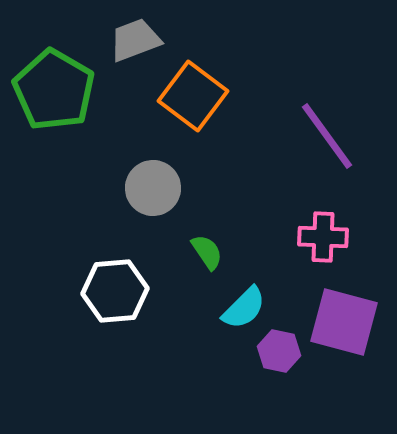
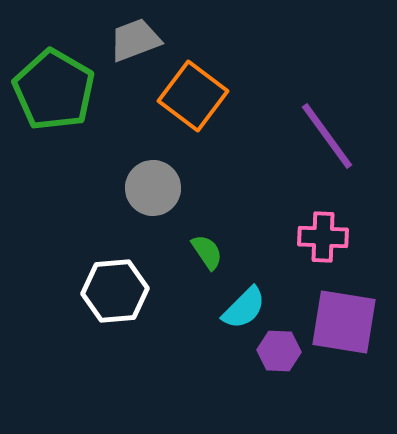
purple square: rotated 6 degrees counterclockwise
purple hexagon: rotated 9 degrees counterclockwise
